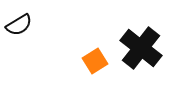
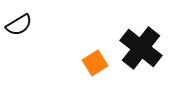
orange square: moved 2 px down
